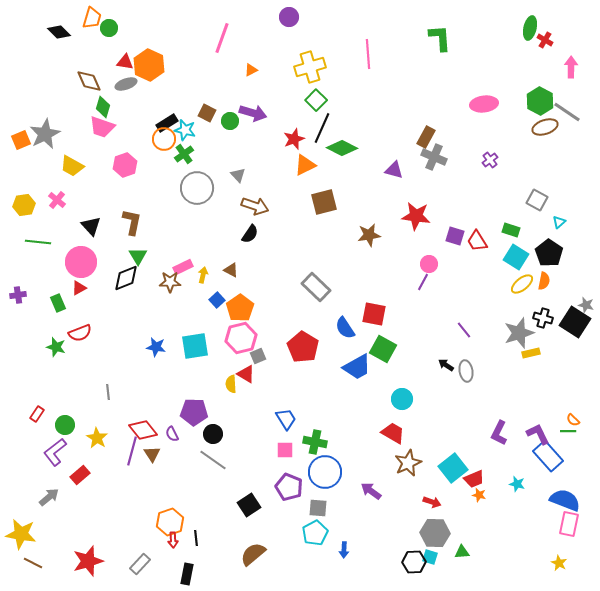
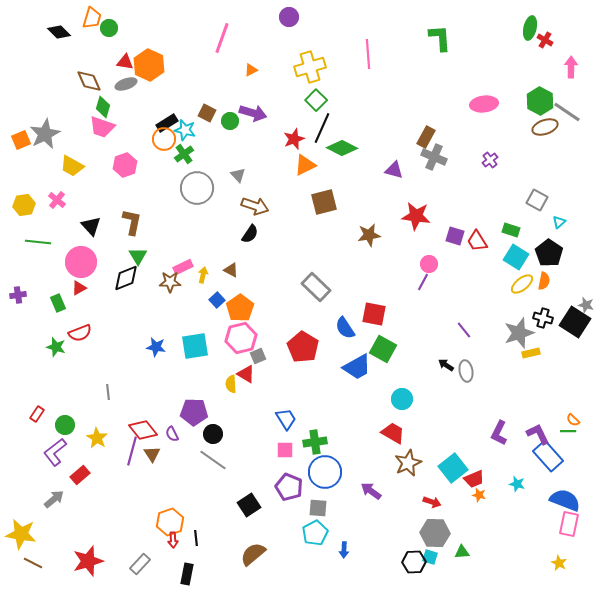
green cross at (315, 442): rotated 20 degrees counterclockwise
gray arrow at (49, 497): moved 5 px right, 2 px down
